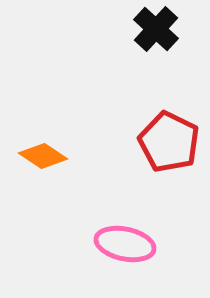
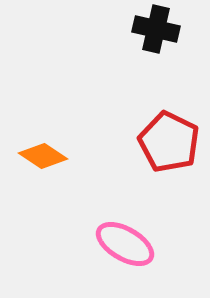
black cross: rotated 30 degrees counterclockwise
pink ellipse: rotated 18 degrees clockwise
